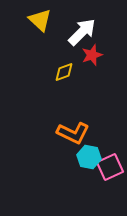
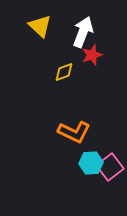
yellow triangle: moved 6 px down
white arrow: moved 1 px right; rotated 24 degrees counterclockwise
orange L-shape: moved 1 px right, 1 px up
cyan hexagon: moved 2 px right, 6 px down; rotated 15 degrees counterclockwise
pink square: rotated 12 degrees counterclockwise
